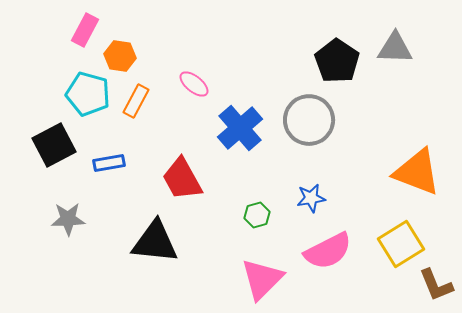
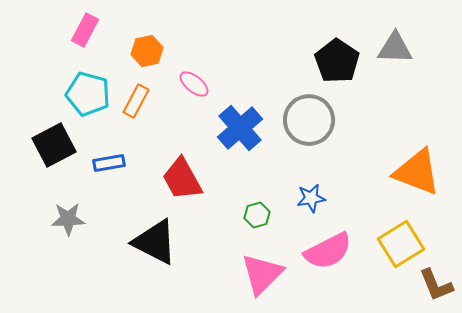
orange hexagon: moved 27 px right, 5 px up; rotated 20 degrees counterclockwise
black triangle: rotated 21 degrees clockwise
pink triangle: moved 5 px up
